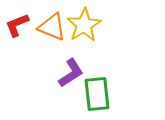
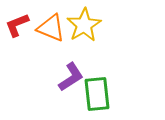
orange triangle: moved 1 px left, 1 px down
purple L-shape: moved 4 px down
